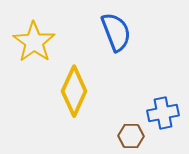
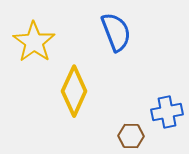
blue cross: moved 4 px right, 1 px up
